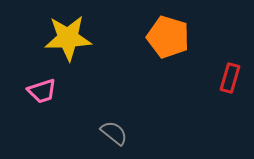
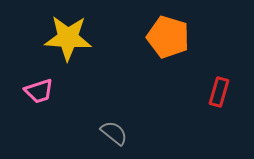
yellow star: rotated 6 degrees clockwise
red rectangle: moved 11 px left, 14 px down
pink trapezoid: moved 3 px left
